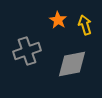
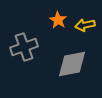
yellow arrow: rotated 84 degrees counterclockwise
gray cross: moved 3 px left, 4 px up
